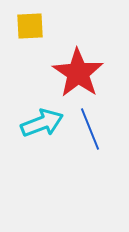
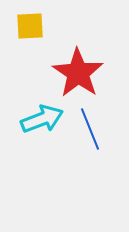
cyan arrow: moved 4 px up
